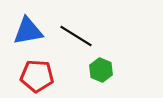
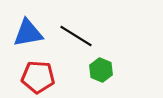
blue triangle: moved 2 px down
red pentagon: moved 1 px right, 1 px down
